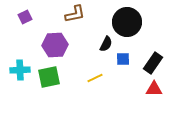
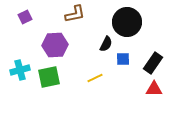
cyan cross: rotated 12 degrees counterclockwise
